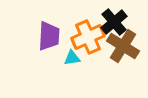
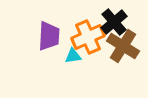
cyan triangle: moved 1 px right, 2 px up
